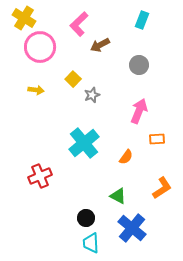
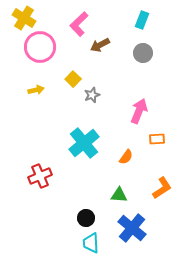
gray circle: moved 4 px right, 12 px up
yellow arrow: rotated 21 degrees counterclockwise
green triangle: moved 1 px right, 1 px up; rotated 24 degrees counterclockwise
